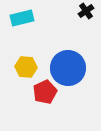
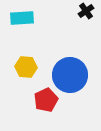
cyan rectangle: rotated 10 degrees clockwise
blue circle: moved 2 px right, 7 px down
red pentagon: moved 1 px right, 8 px down
